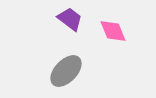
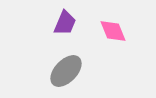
purple trapezoid: moved 5 px left, 4 px down; rotated 76 degrees clockwise
